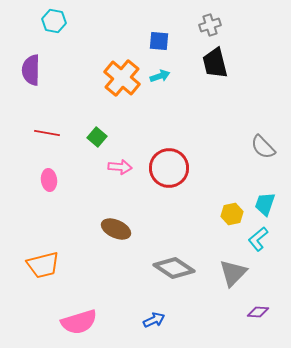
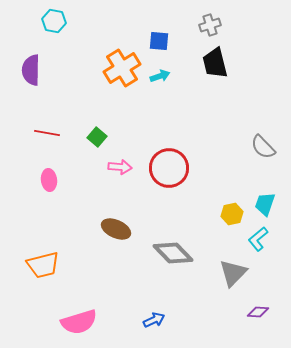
orange cross: moved 10 px up; rotated 18 degrees clockwise
gray diamond: moved 1 px left, 15 px up; rotated 12 degrees clockwise
